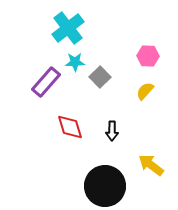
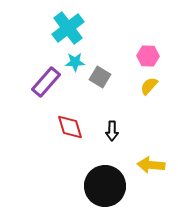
gray square: rotated 15 degrees counterclockwise
yellow semicircle: moved 4 px right, 5 px up
yellow arrow: rotated 32 degrees counterclockwise
